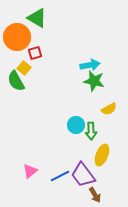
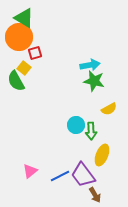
green triangle: moved 13 px left
orange circle: moved 2 px right
